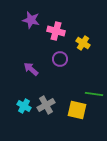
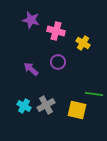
purple circle: moved 2 px left, 3 px down
